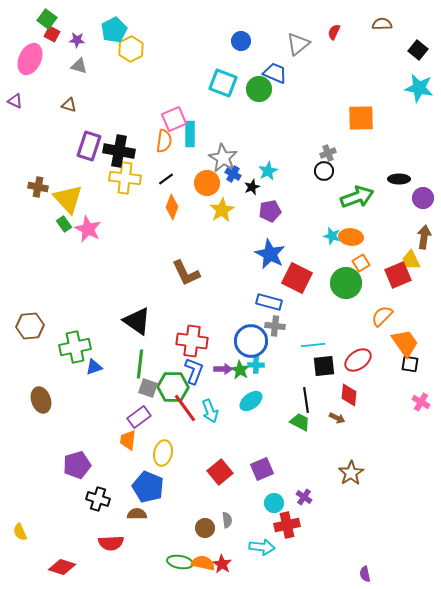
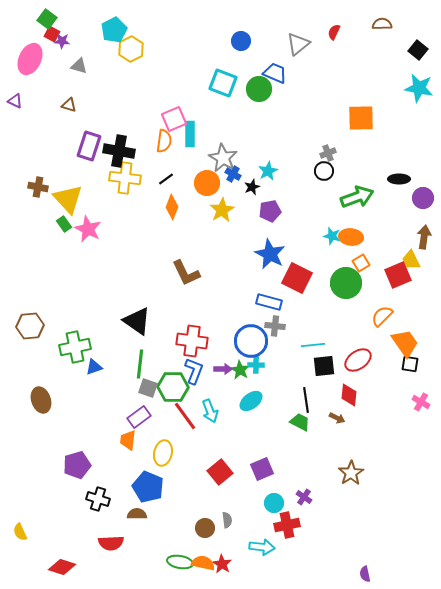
purple star at (77, 40): moved 15 px left, 1 px down
red line at (185, 408): moved 8 px down
